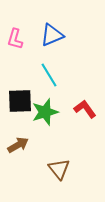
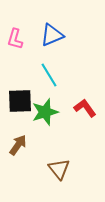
red L-shape: moved 1 px up
brown arrow: rotated 25 degrees counterclockwise
